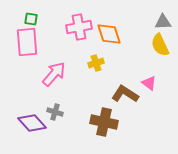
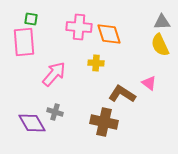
gray triangle: moved 1 px left
pink cross: rotated 15 degrees clockwise
pink rectangle: moved 3 px left
yellow cross: rotated 21 degrees clockwise
brown L-shape: moved 3 px left
purple diamond: rotated 12 degrees clockwise
